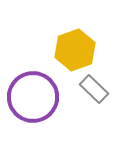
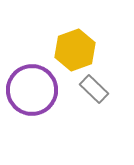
purple circle: moved 1 px left, 7 px up
